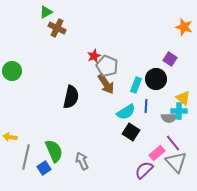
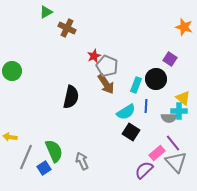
brown cross: moved 10 px right
gray line: rotated 10 degrees clockwise
